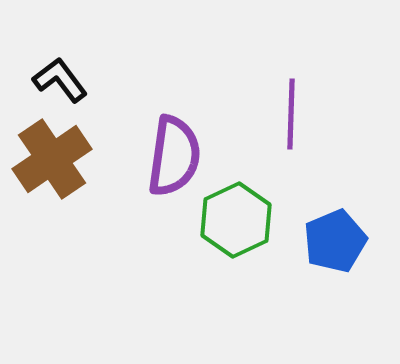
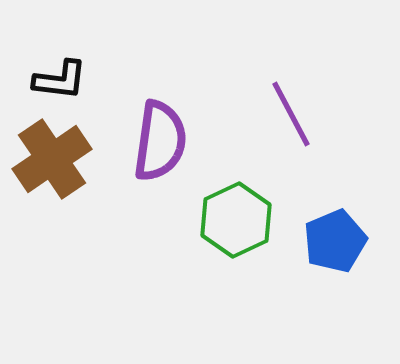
black L-shape: rotated 134 degrees clockwise
purple line: rotated 30 degrees counterclockwise
purple semicircle: moved 14 px left, 15 px up
